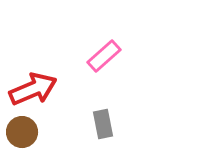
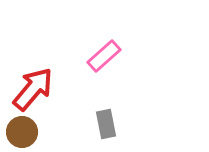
red arrow: rotated 27 degrees counterclockwise
gray rectangle: moved 3 px right
